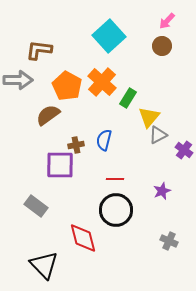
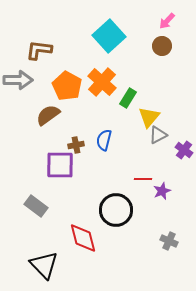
red line: moved 28 px right
